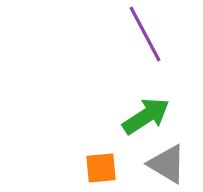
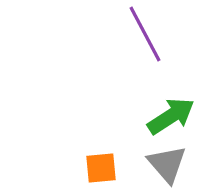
green arrow: moved 25 px right
gray triangle: rotated 18 degrees clockwise
